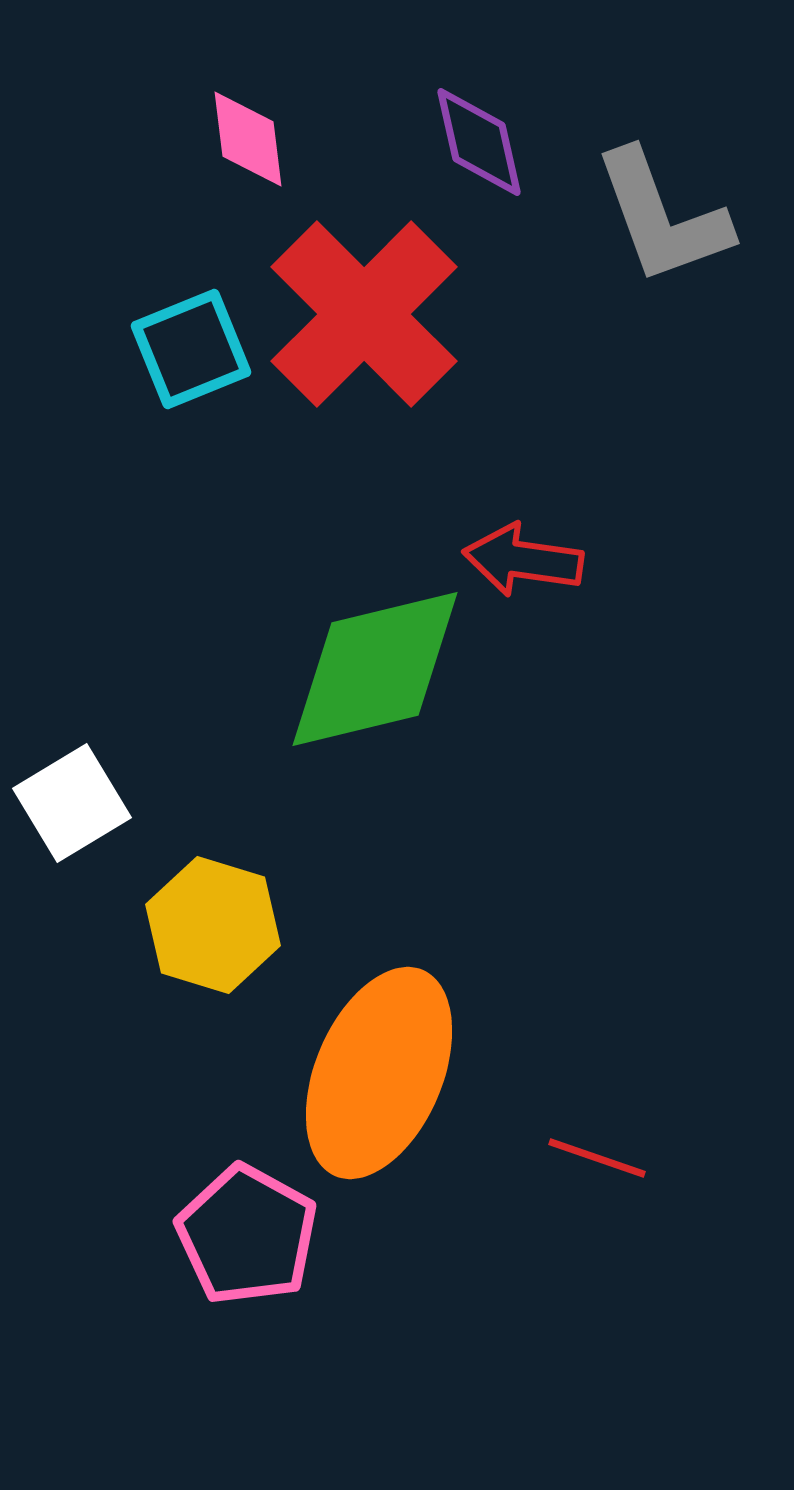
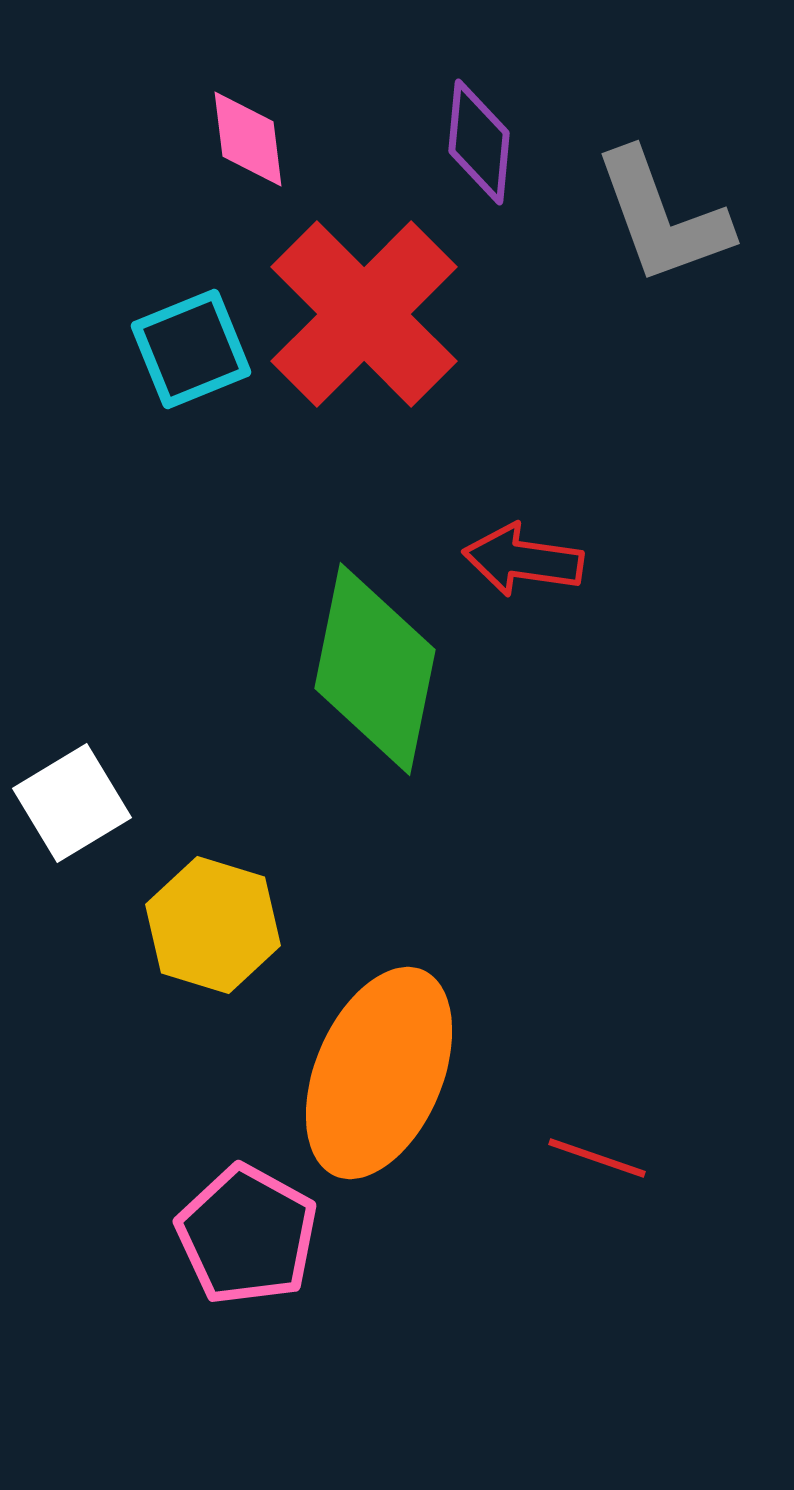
purple diamond: rotated 18 degrees clockwise
green diamond: rotated 65 degrees counterclockwise
